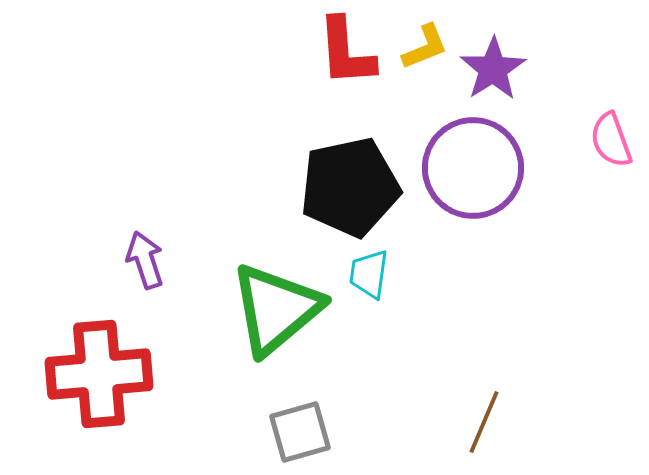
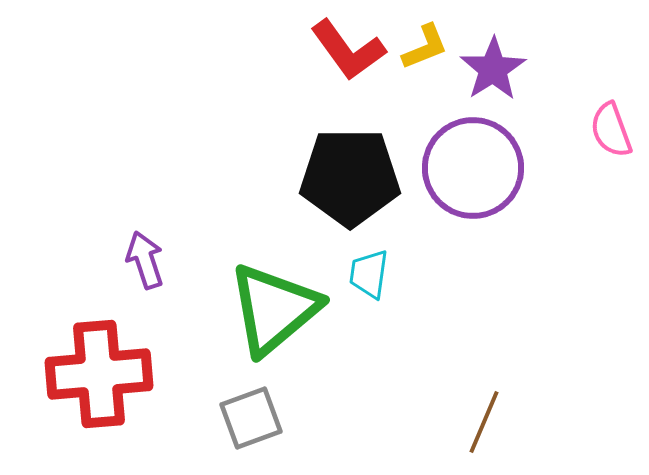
red L-shape: moved 2 px right, 2 px up; rotated 32 degrees counterclockwise
pink semicircle: moved 10 px up
black pentagon: moved 10 px up; rotated 12 degrees clockwise
green triangle: moved 2 px left
gray square: moved 49 px left, 14 px up; rotated 4 degrees counterclockwise
